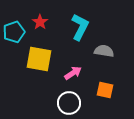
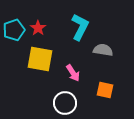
red star: moved 2 px left, 6 px down
cyan pentagon: moved 2 px up
gray semicircle: moved 1 px left, 1 px up
yellow square: moved 1 px right
pink arrow: rotated 90 degrees clockwise
white circle: moved 4 px left
